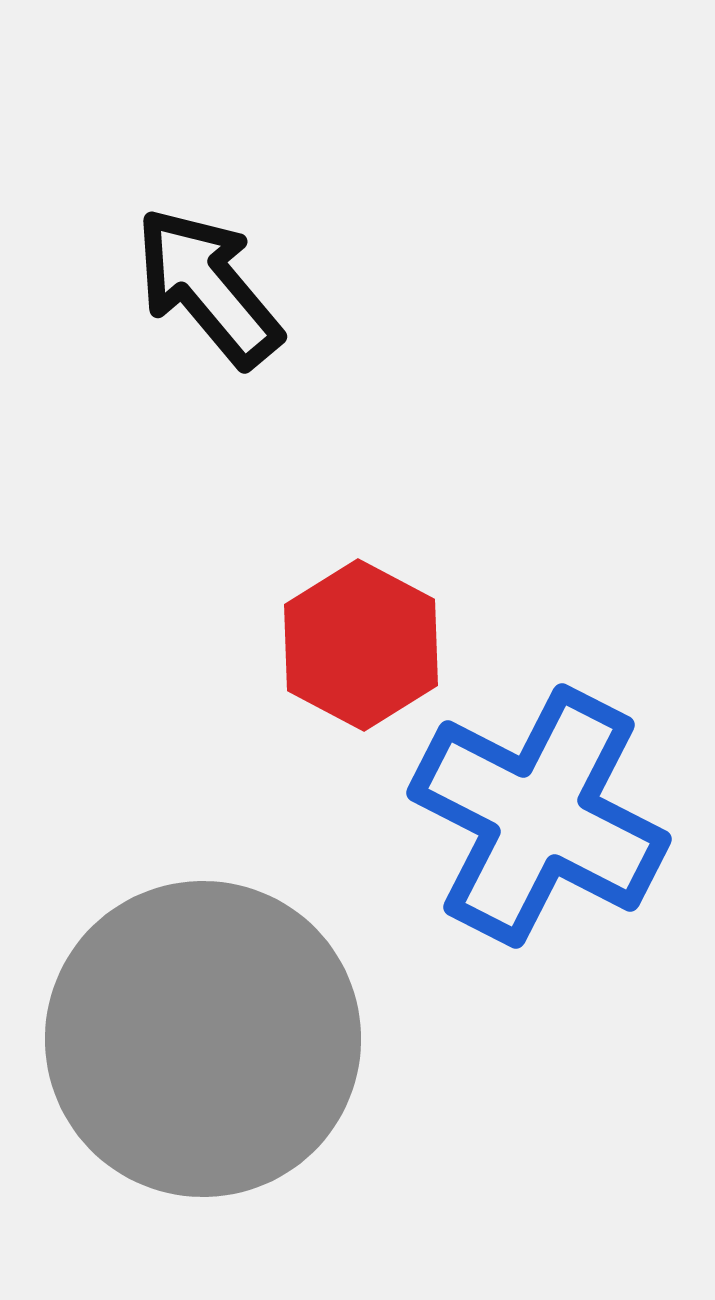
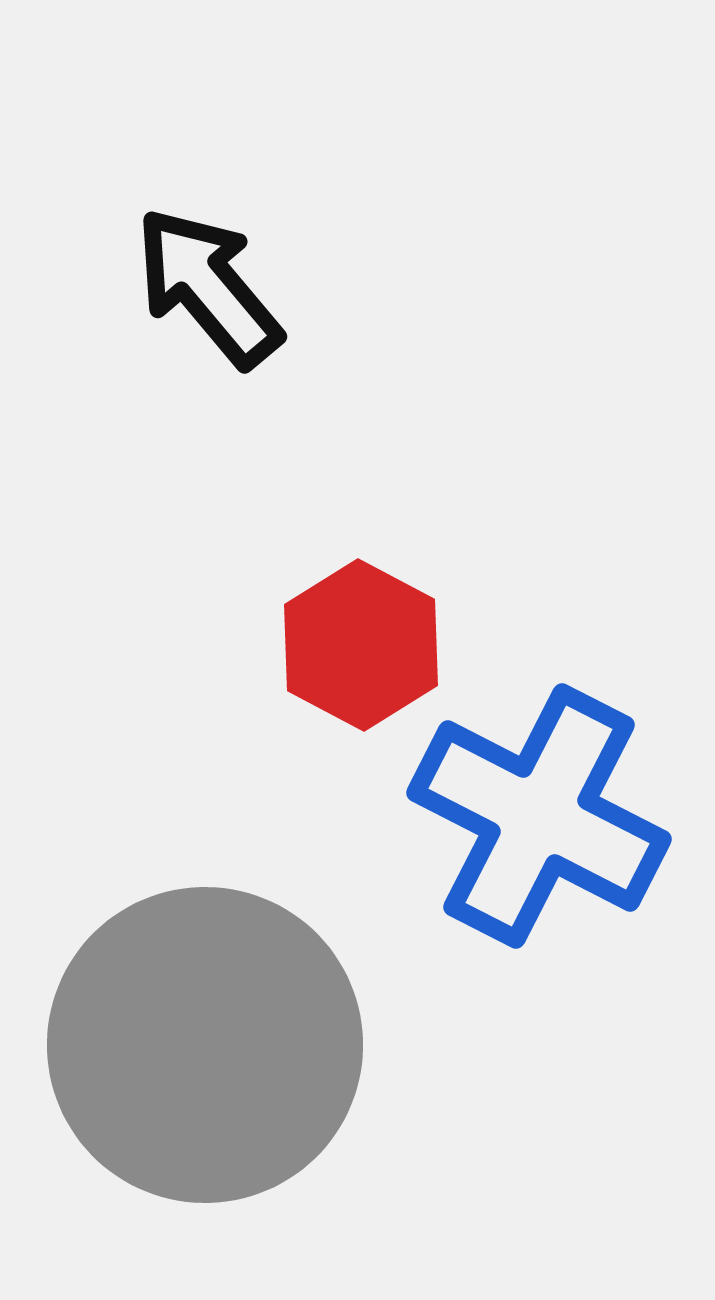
gray circle: moved 2 px right, 6 px down
